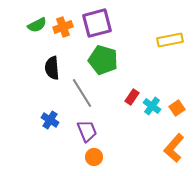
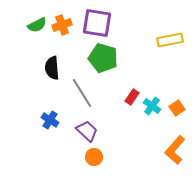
purple square: rotated 24 degrees clockwise
orange cross: moved 1 px left, 2 px up
green pentagon: moved 2 px up
purple trapezoid: rotated 25 degrees counterclockwise
orange L-shape: moved 1 px right, 2 px down
